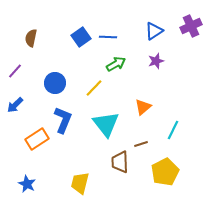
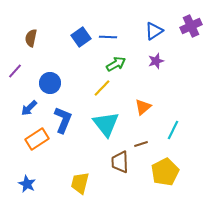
blue circle: moved 5 px left
yellow line: moved 8 px right
blue arrow: moved 14 px right, 3 px down
